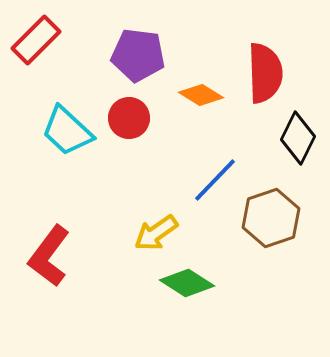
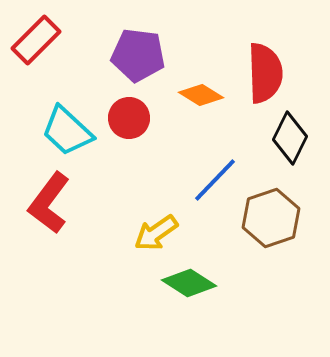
black diamond: moved 8 px left
red L-shape: moved 53 px up
green diamond: moved 2 px right
